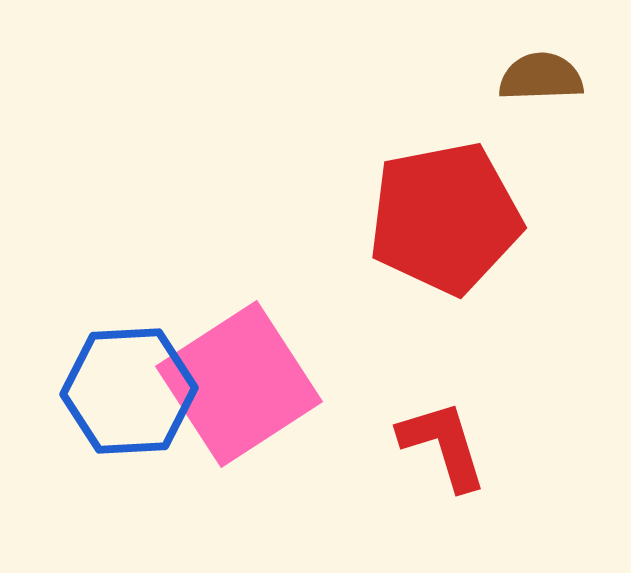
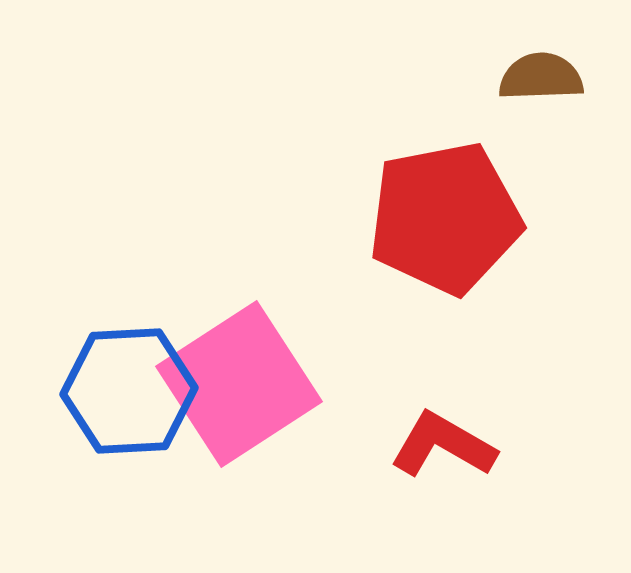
red L-shape: rotated 43 degrees counterclockwise
